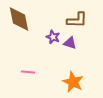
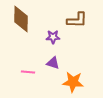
brown diamond: moved 2 px right; rotated 12 degrees clockwise
purple star: rotated 24 degrees counterclockwise
purple triangle: moved 17 px left, 20 px down
orange star: rotated 20 degrees counterclockwise
